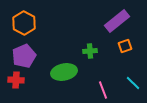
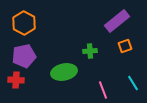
purple pentagon: rotated 10 degrees clockwise
cyan line: rotated 14 degrees clockwise
